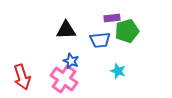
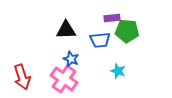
green pentagon: rotated 20 degrees clockwise
blue star: moved 2 px up
